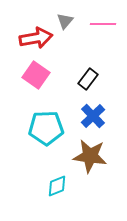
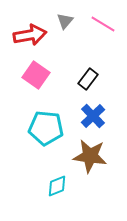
pink line: rotated 30 degrees clockwise
red arrow: moved 6 px left, 3 px up
cyan pentagon: rotated 8 degrees clockwise
